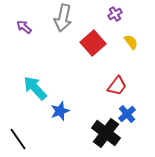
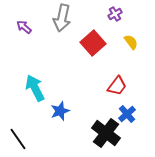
gray arrow: moved 1 px left
cyan arrow: rotated 16 degrees clockwise
